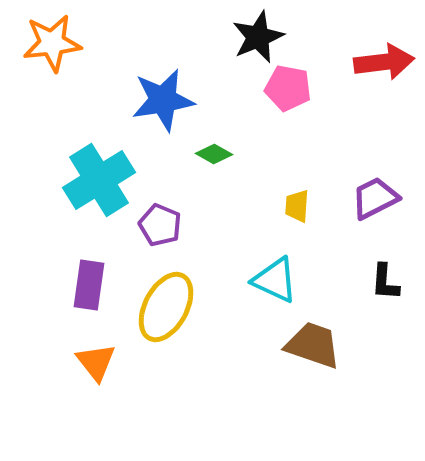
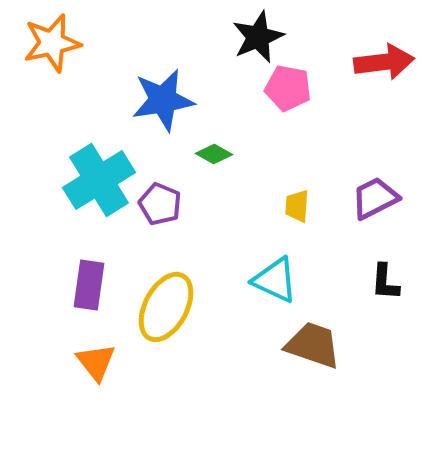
orange star: rotated 6 degrees counterclockwise
purple pentagon: moved 21 px up
